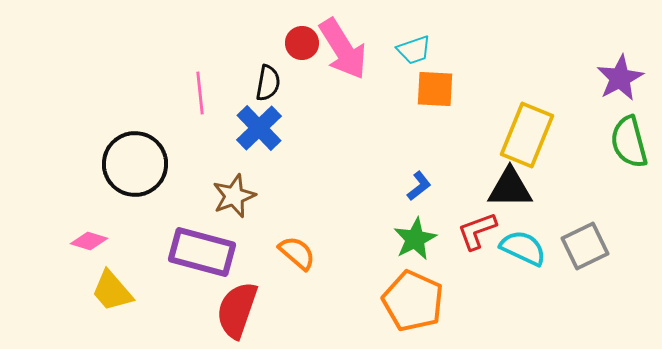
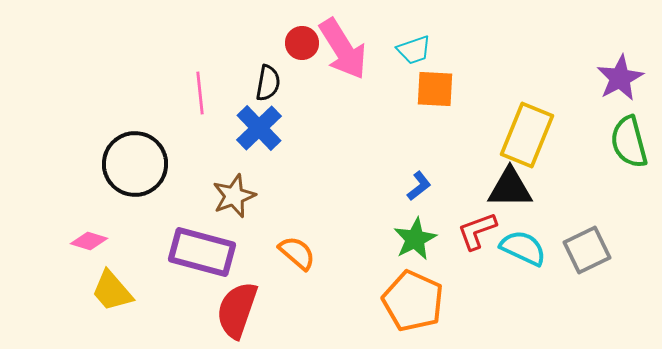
gray square: moved 2 px right, 4 px down
